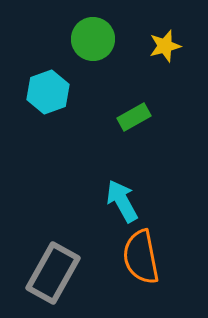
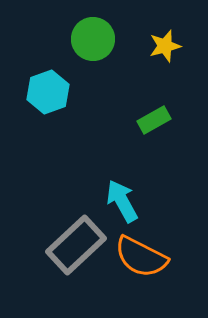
green rectangle: moved 20 px right, 3 px down
orange semicircle: rotated 52 degrees counterclockwise
gray rectangle: moved 23 px right, 28 px up; rotated 18 degrees clockwise
